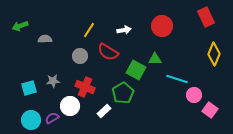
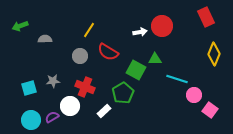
white arrow: moved 16 px right, 2 px down
purple semicircle: moved 1 px up
